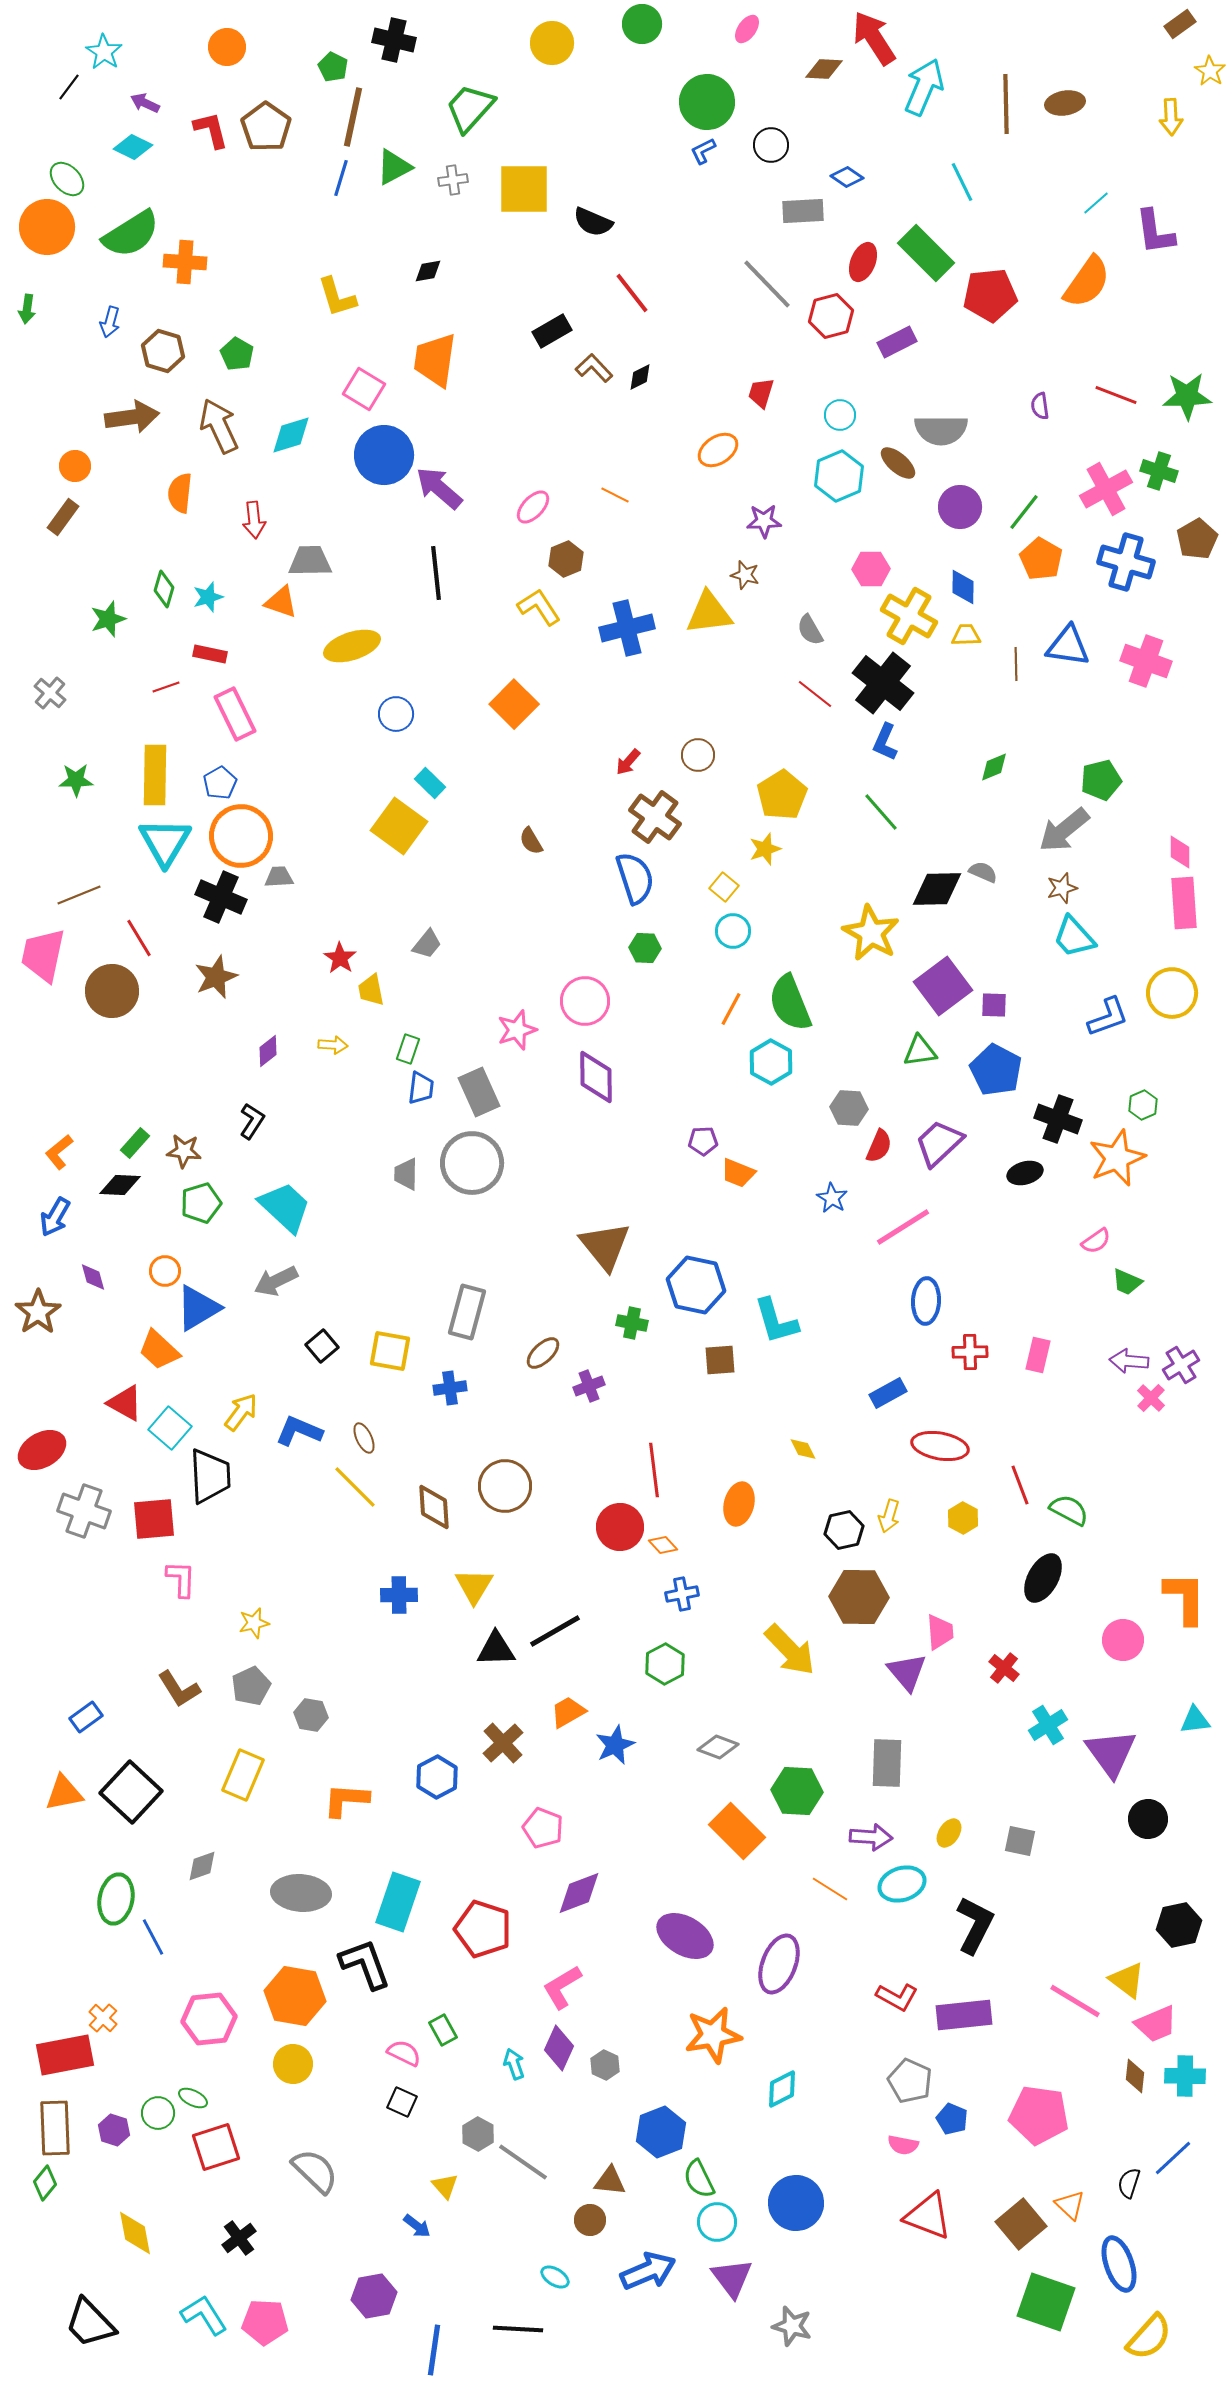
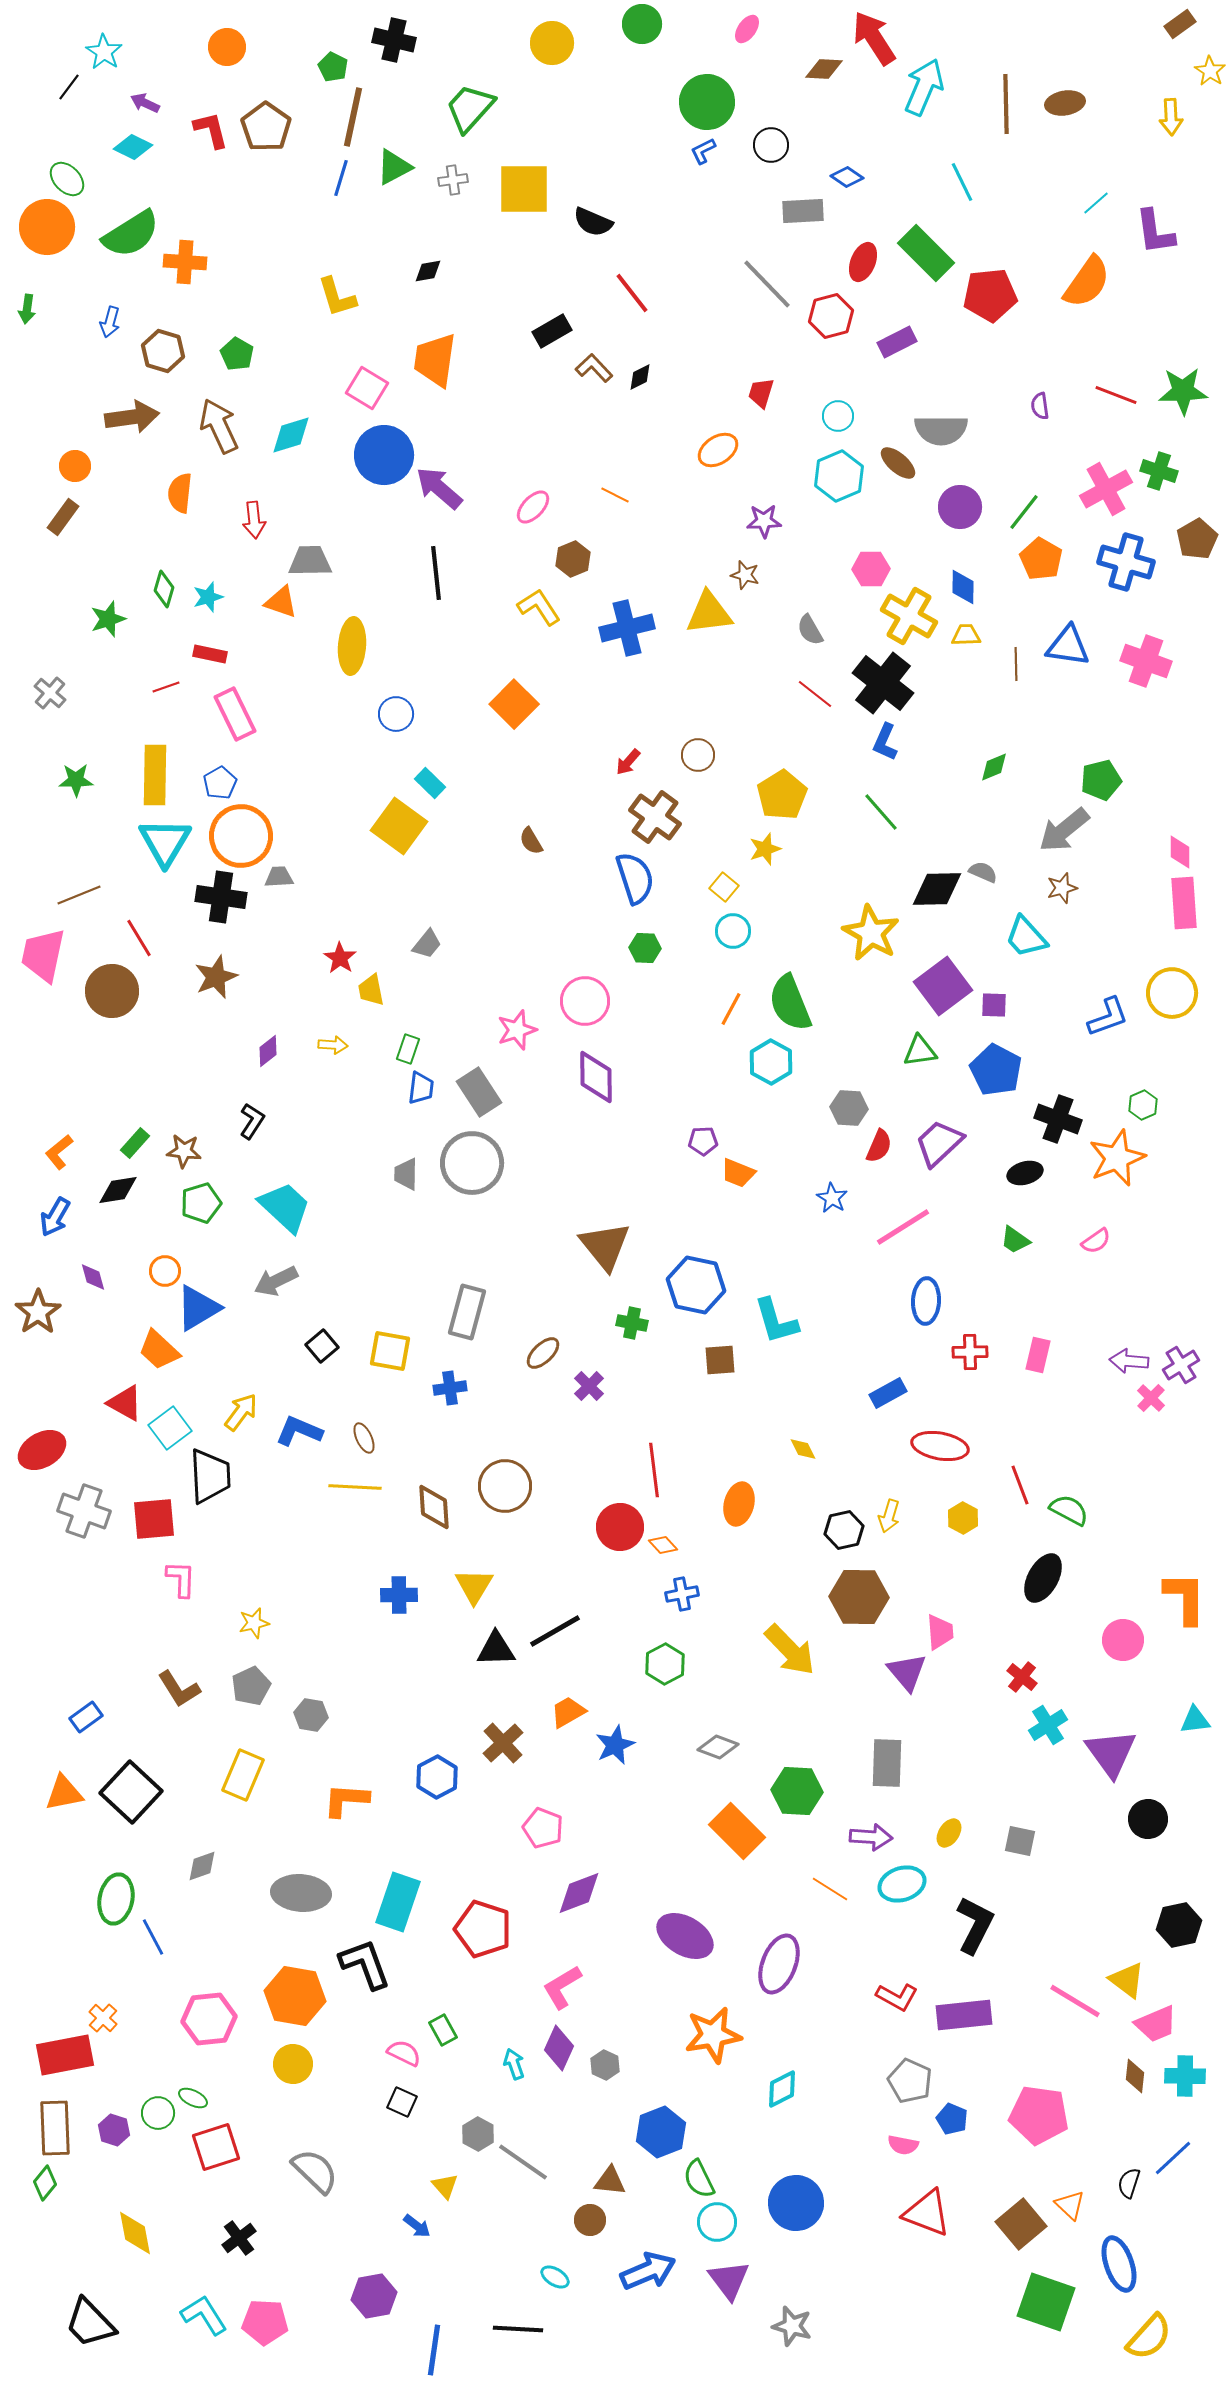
pink square at (364, 389): moved 3 px right, 1 px up
green star at (1187, 396): moved 4 px left, 5 px up
cyan circle at (840, 415): moved 2 px left, 1 px down
brown hexagon at (566, 559): moved 7 px right
yellow ellipse at (352, 646): rotated 68 degrees counterclockwise
black cross at (221, 897): rotated 15 degrees counterclockwise
cyan trapezoid at (1074, 937): moved 48 px left
gray rectangle at (479, 1092): rotated 9 degrees counterclockwise
black diamond at (120, 1185): moved 2 px left, 5 px down; rotated 12 degrees counterclockwise
green trapezoid at (1127, 1282): moved 112 px left, 42 px up; rotated 12 degrees clockwise
purple cross at (589, 1386): rotated 24 degrees counterclockwise
cyan square at (170, 1428): rotated 12 degrees clockwise
yellow line at (355, 1487): rotated 42 degrees counterclockwise
red cross at (1004, 1668): moved 18 px right, 9 px down
red triangle at (928, 2216): moved 1 px left, 3 px up
purple triangle at (732, 2278): moved 3 px left, 2 px down
